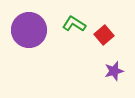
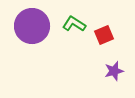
purple circle: moved 3 px right, 4 px up
red square: rotated 18 degrees clockwise
